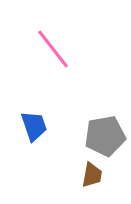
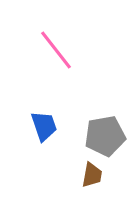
pink line: moved 3 px right, 1 px down
blue trapezoid: moved 10 px right
